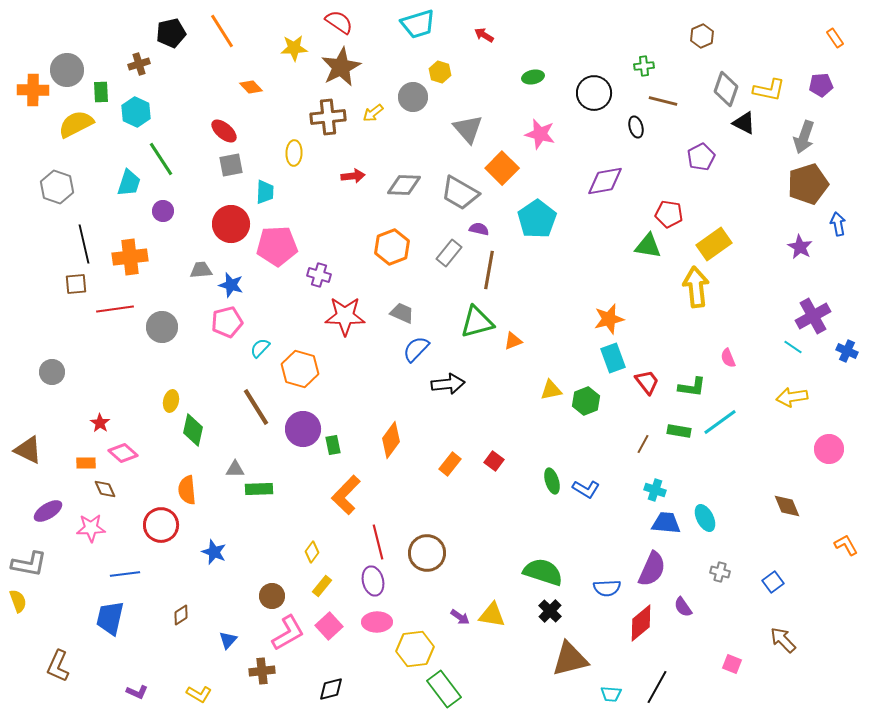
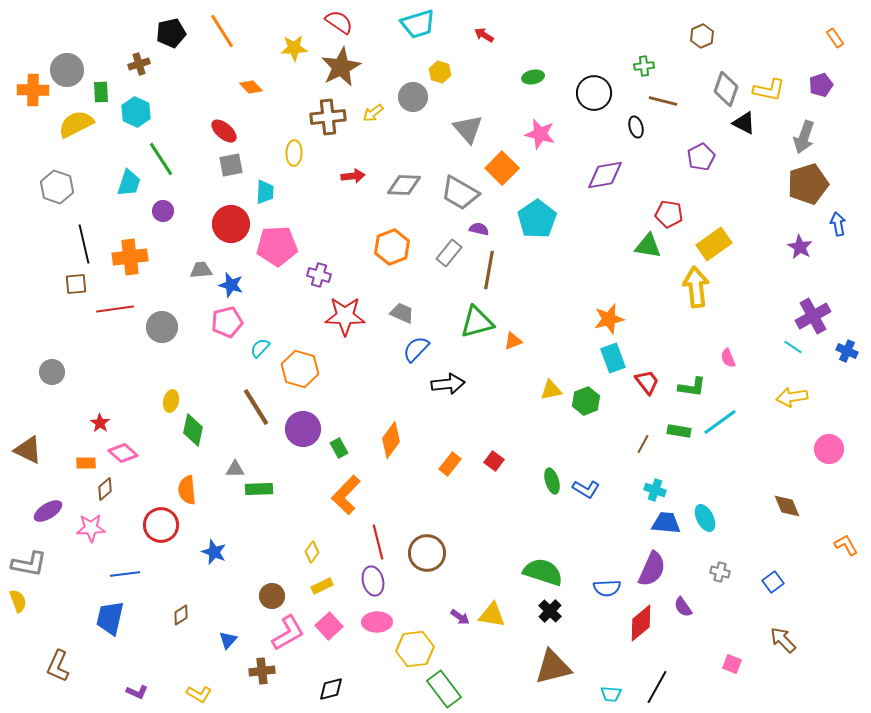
purple pentagon at (821, 85): rotated 15 degrees counterclockwise
purple diamond at (605, 181): moved 6 px up
green rectangle at (333, 445): moved 6 px right, 3 px down; rotated 18 degrees counterclockwise
brown diamond at (105, 489): rotated 75 degrees clockwise
yellow rectangle at (322, 586): rotated 25 degrees clockwise
brown triangle at (570, 659): moved 17 px left, 8 px down
